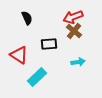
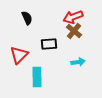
red triangle: rotated 42 degrees clockwise
cyan rectangle: rotated 48 degrees counterclockwise
